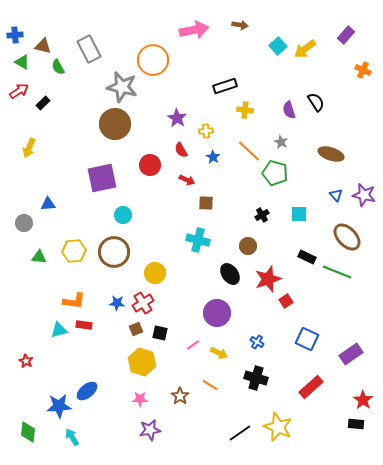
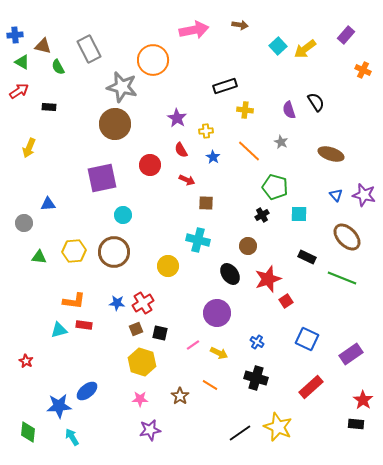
black rectangle at (43, 103): moved 6 px right, 4 px down; rotated 48 degrees clockwise
green pentagon at (275, 173): moved 14 px down
green line at (337, 272): moved 5 px right, 6 px down
yellow circle at (155, 273): moved 13 px right, 7 px up
